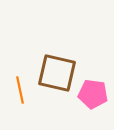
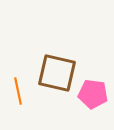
orange line: moved 2 px left, 1 px down
